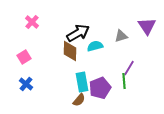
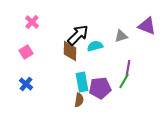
purple triangle: rotated 36 degrees counterclockwise
black arrow: moved 2 px down; rotated 15 degrees counterclockwise
pink square: moved 2 px right, 5 px up
purple line: moved 1 px left; rotated 21 degrees counterclockwise
green line: rotated 35 degrees clockwise
purple pentagon: rotated 15 degrees clockwise
brown semicircle: rotated 32 degrees counterclockwise
